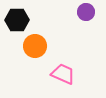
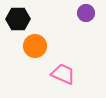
purple circle: moved 1 px down
black hexagon: moved 1 px right, 1 px up
